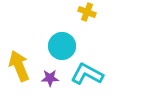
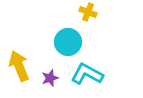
yellow cross: moved 1 px right
cyan circle: moved 6 px right, 4 px up
purple star: rotated 18 degrees counterclockwise
